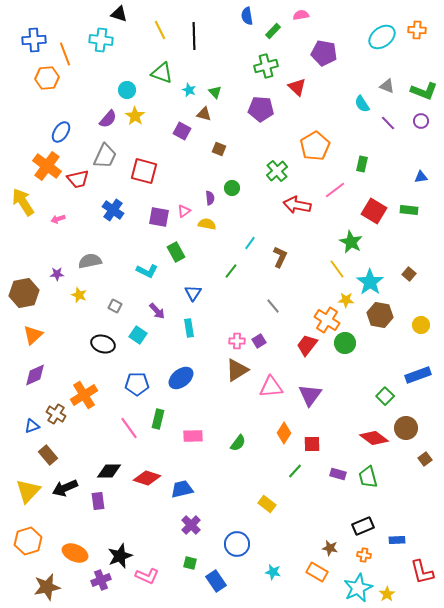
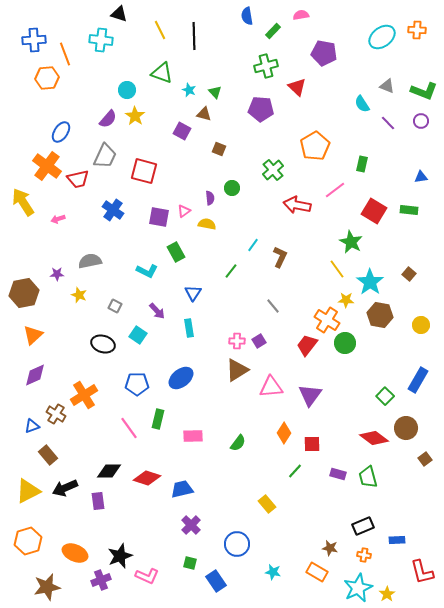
green cross at (277, 171): moved 4 px left, 1 px up
cyan line at (250, 243): moved 3 px right, 2 px down
blue rectangle at (418, 375): moved 5 px down; rotated 40 degrees counterclockwise
yellow triangle at (28, 491): rotated 20 degrees clockwise
yellow rectangle at (267, 504): rotated 12 degrees clockwise
